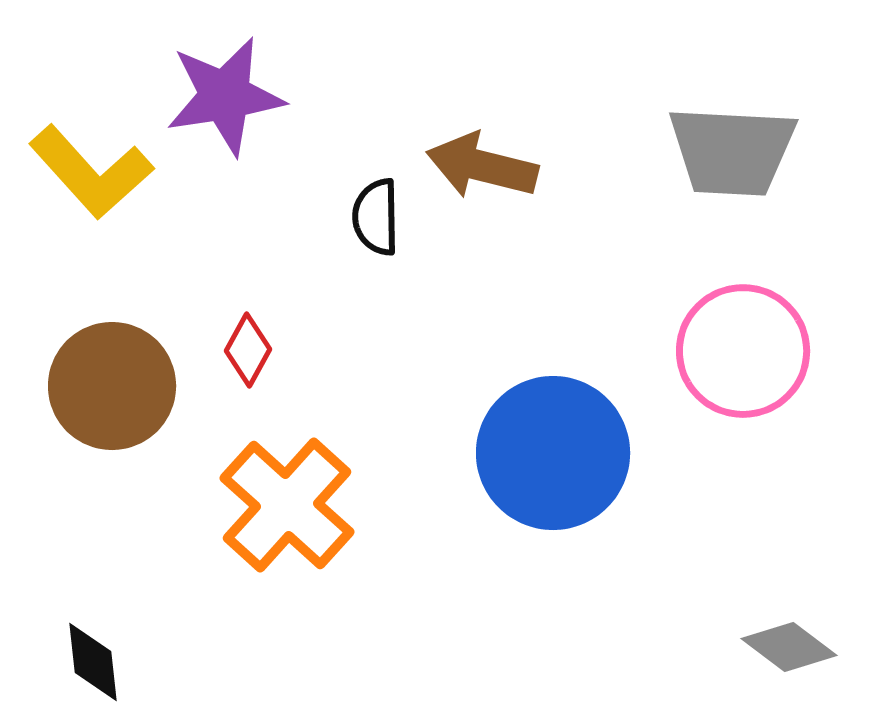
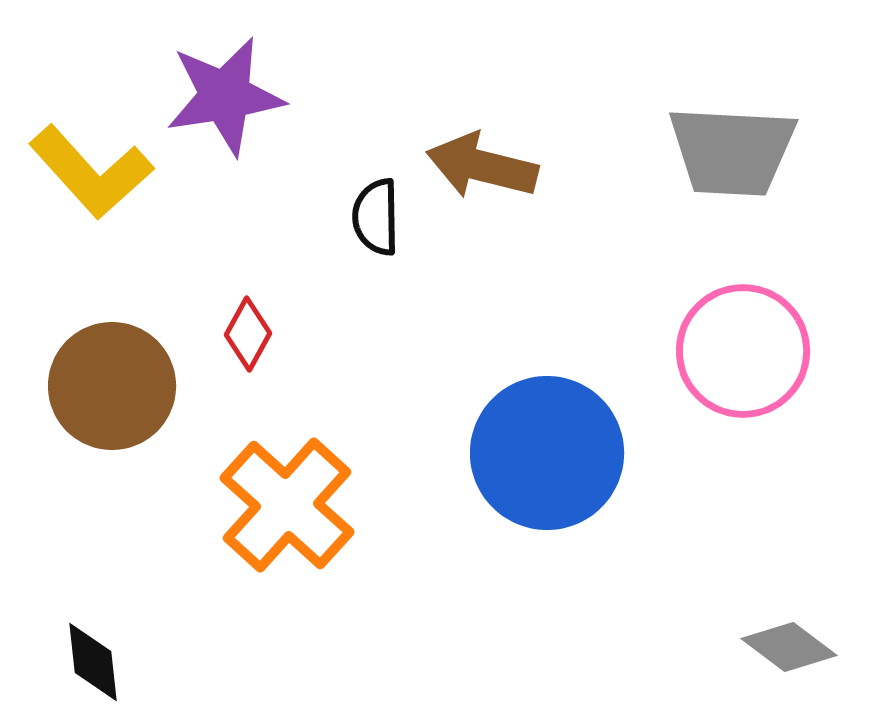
red diamond: moved 16 px up
blue circle: moved 6 px left
